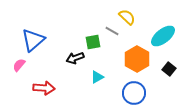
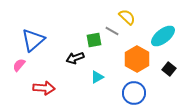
green square: moved 1 px right, 2 px up
